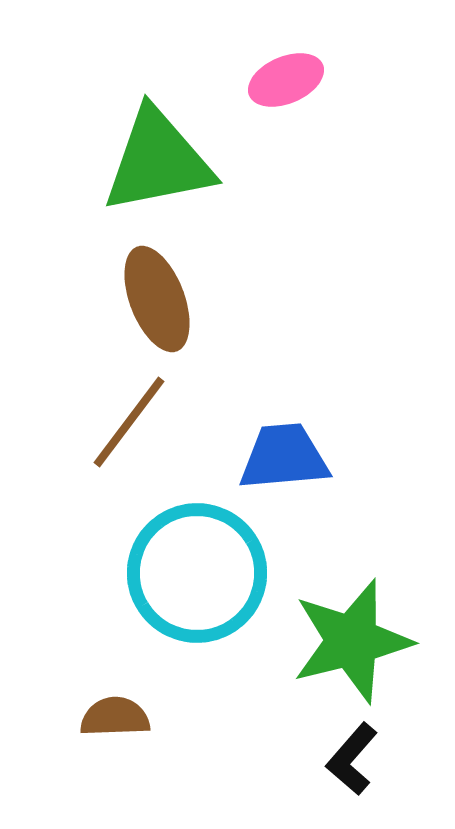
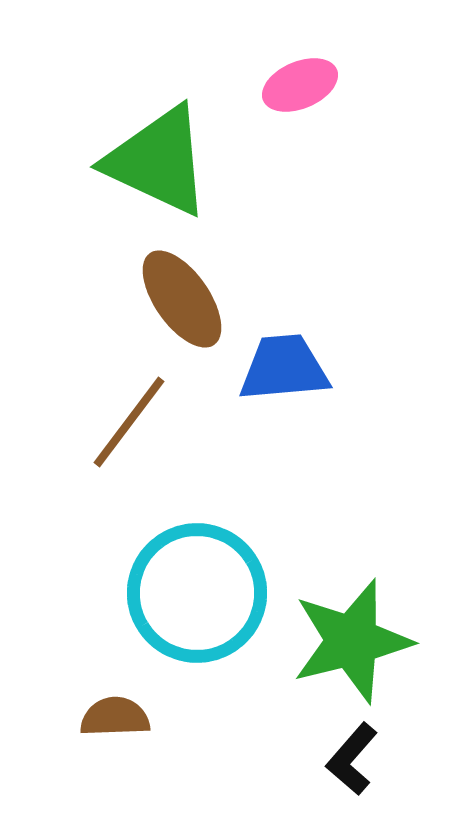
pink ellipse: moved 14 px right, 5 px down
green triangle: rotated 36 degrees clockwise
brown ellipse: moved 25 px right; rotated 14 degrees counterclockwise
blue trapezoid: moved 89 px up
cyan circle: moved 20 px down
